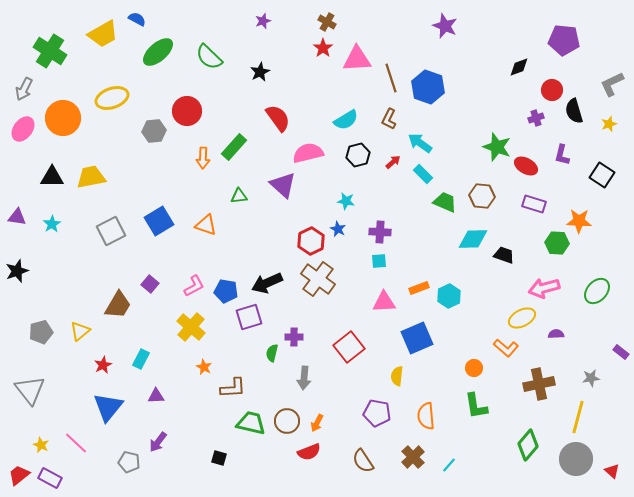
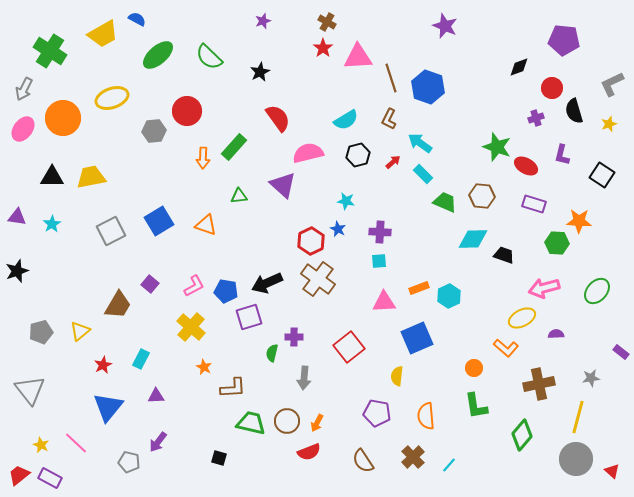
green ellipse at (158, 52): moved 3 px down
pink triangle at (357, 59): moved 1 px right, 2 px up
red circle at (552, 90): moved 2 px up
green diamond at (528, 445): moved 6 px left, 10 px up
